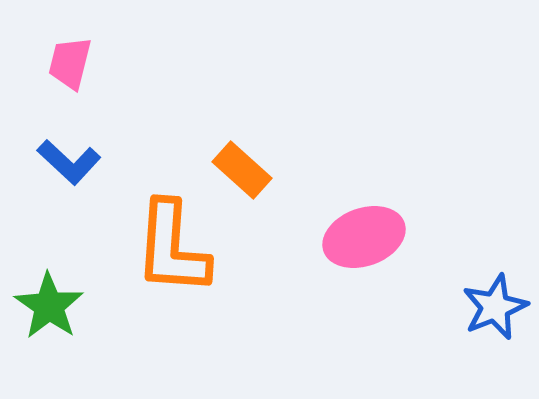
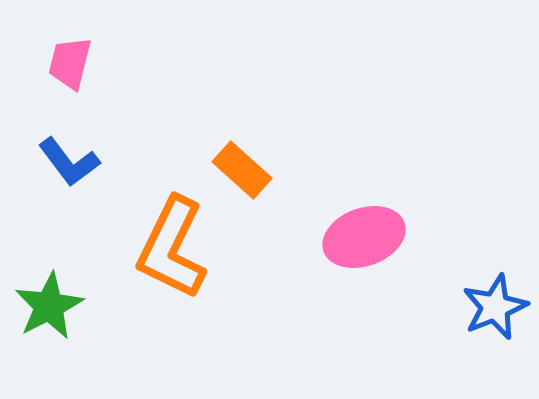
blue L-shape: rotated 10 degrees clockwise
orange L-shape: rotated 22 degrees clockwise
green star: rotated 10 degrees clockwise
